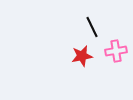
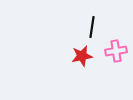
black line: rotated 35 degrees clockwise
